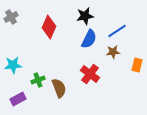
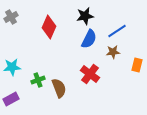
cyan star: moved 1 px left, 2 px down
purple rectangle: moved 7 px left
